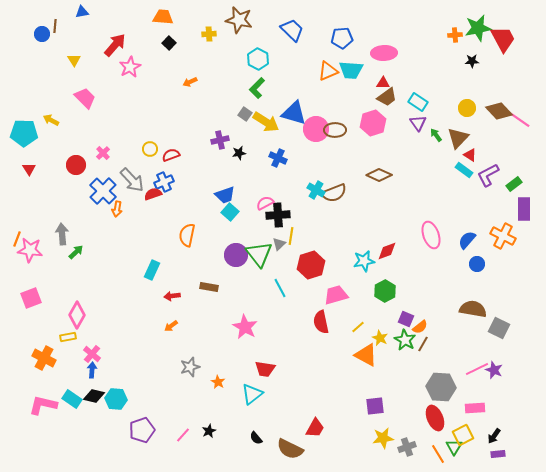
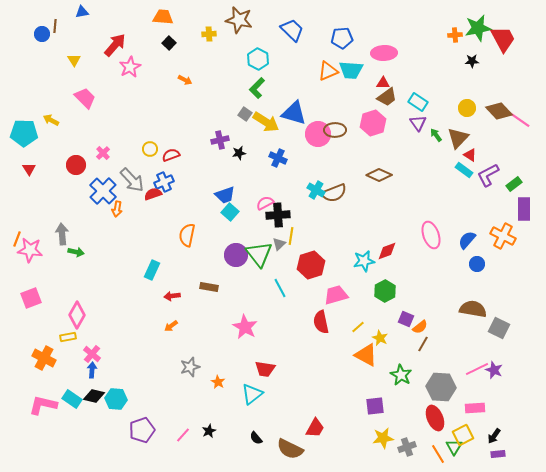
orange arrow at (190, 82): moved 5 px left, 2 px up; rotated 128 degrees counterclockwise
pink circle at (316, 129): moved 2 px right, 5 px down
green arrow at (76, 252): rotated 56 degrees clockwise
green star at (405, 340): moved 4 px left, 35 px down
